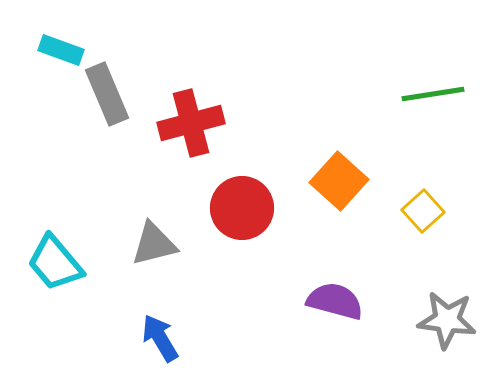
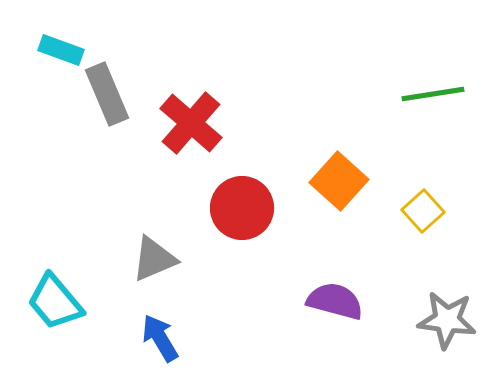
red cross: rotated 34 degrees counterclockwise
gray triangle: moved 15 px down; rotated 9 degrees counterclockwise
cyan trapezoid: moved 39 px down
